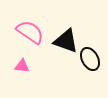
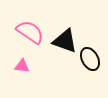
black triangle: moved 1 px left
